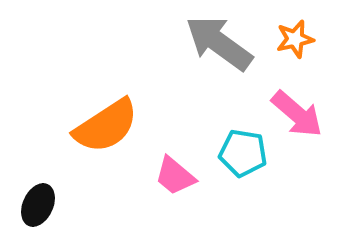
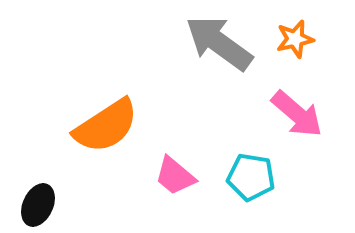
cyan pentagon: moved 8 px right, 24 px down
